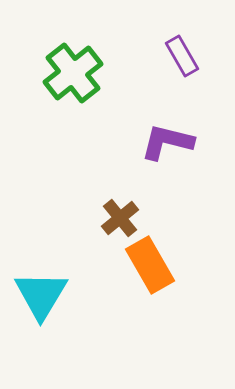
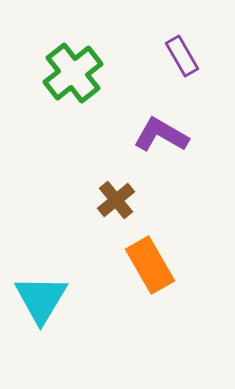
purple L-shape: moved 6 px left, 7 px up; rotated 16 degrees clockwise
brown cross: moved 4 px left, 18 px up
cyan triangle: moved 4 px down
